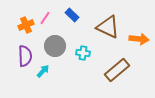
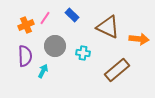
cyan arrow: rotated 16 degrees counterclockwise
